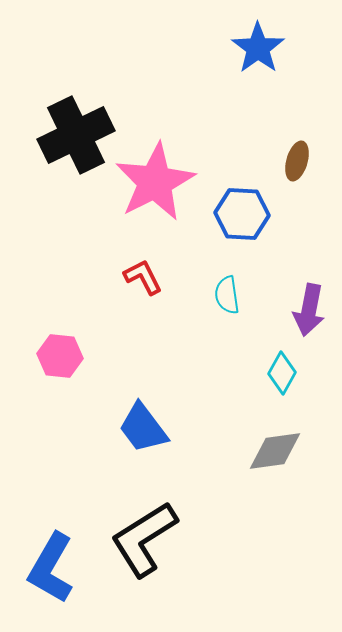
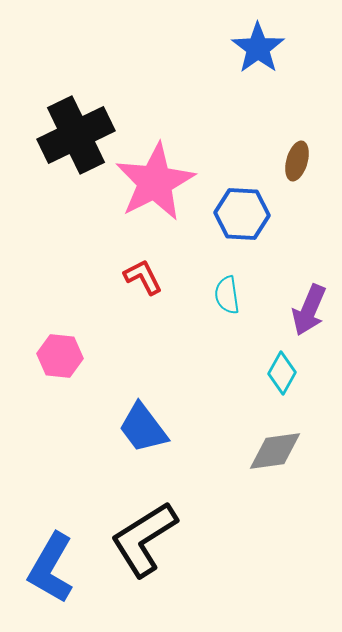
purple arrow: rotated 12 degrees clockwise
